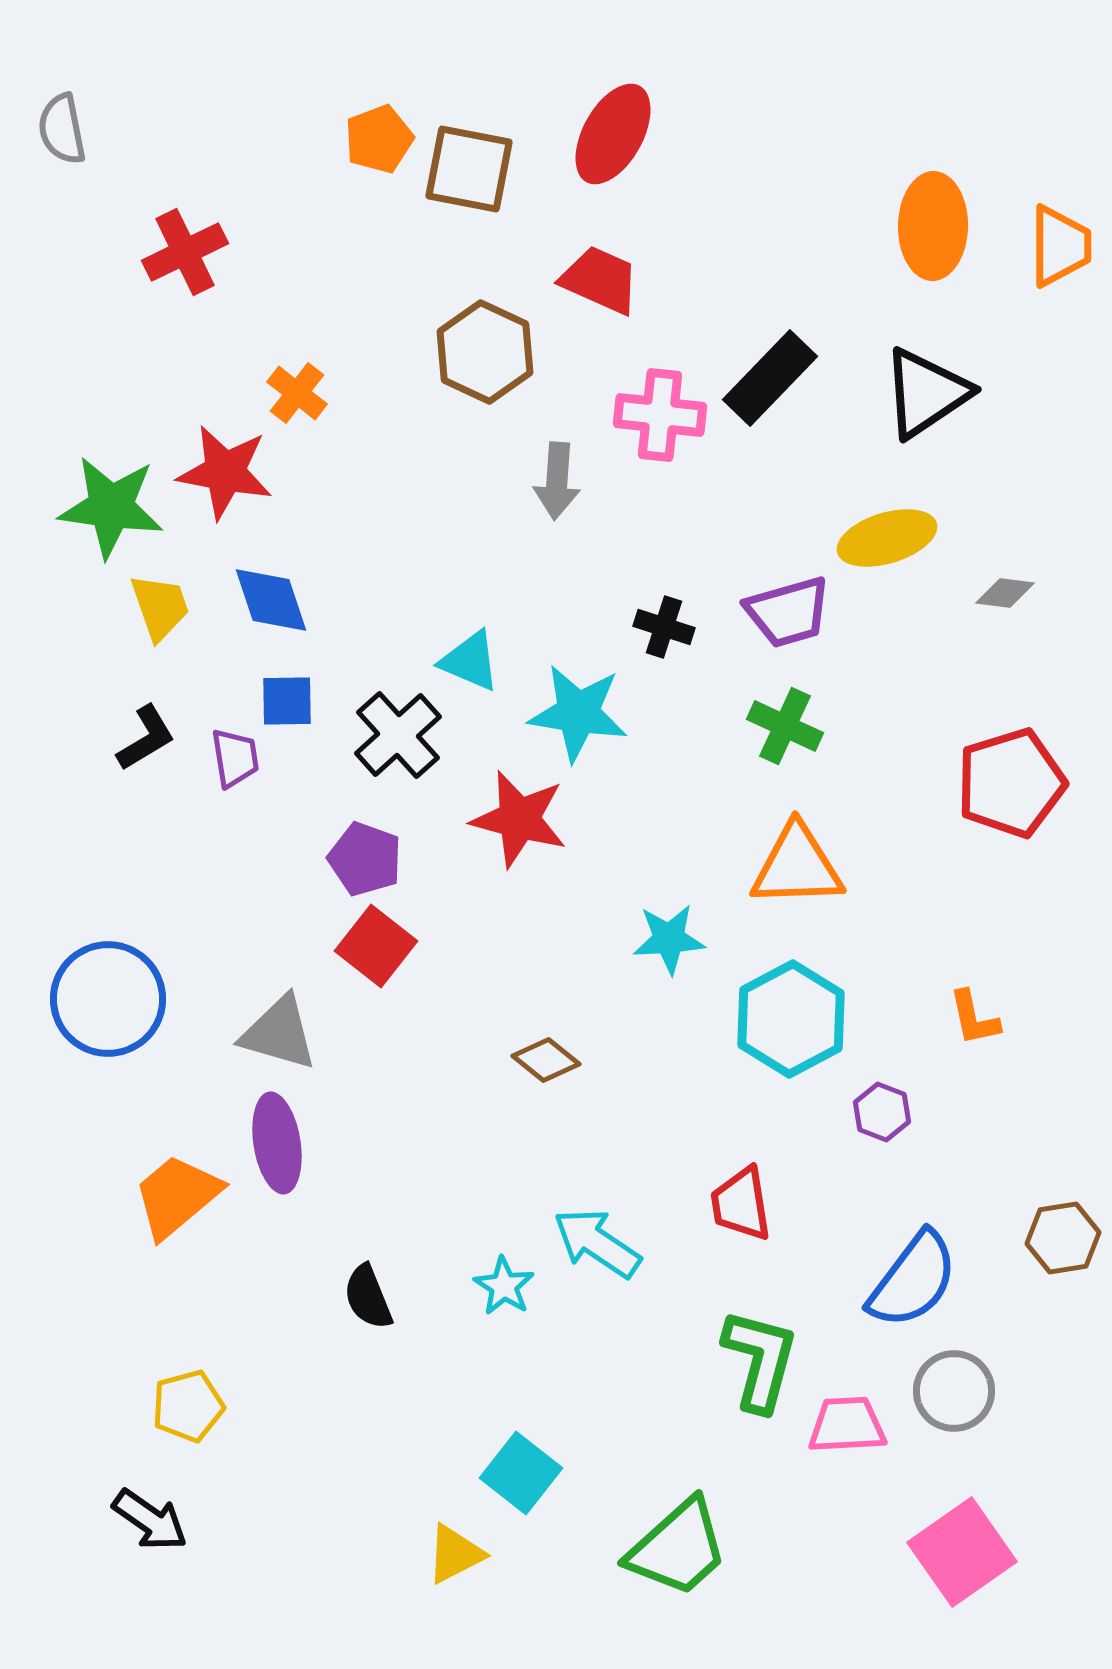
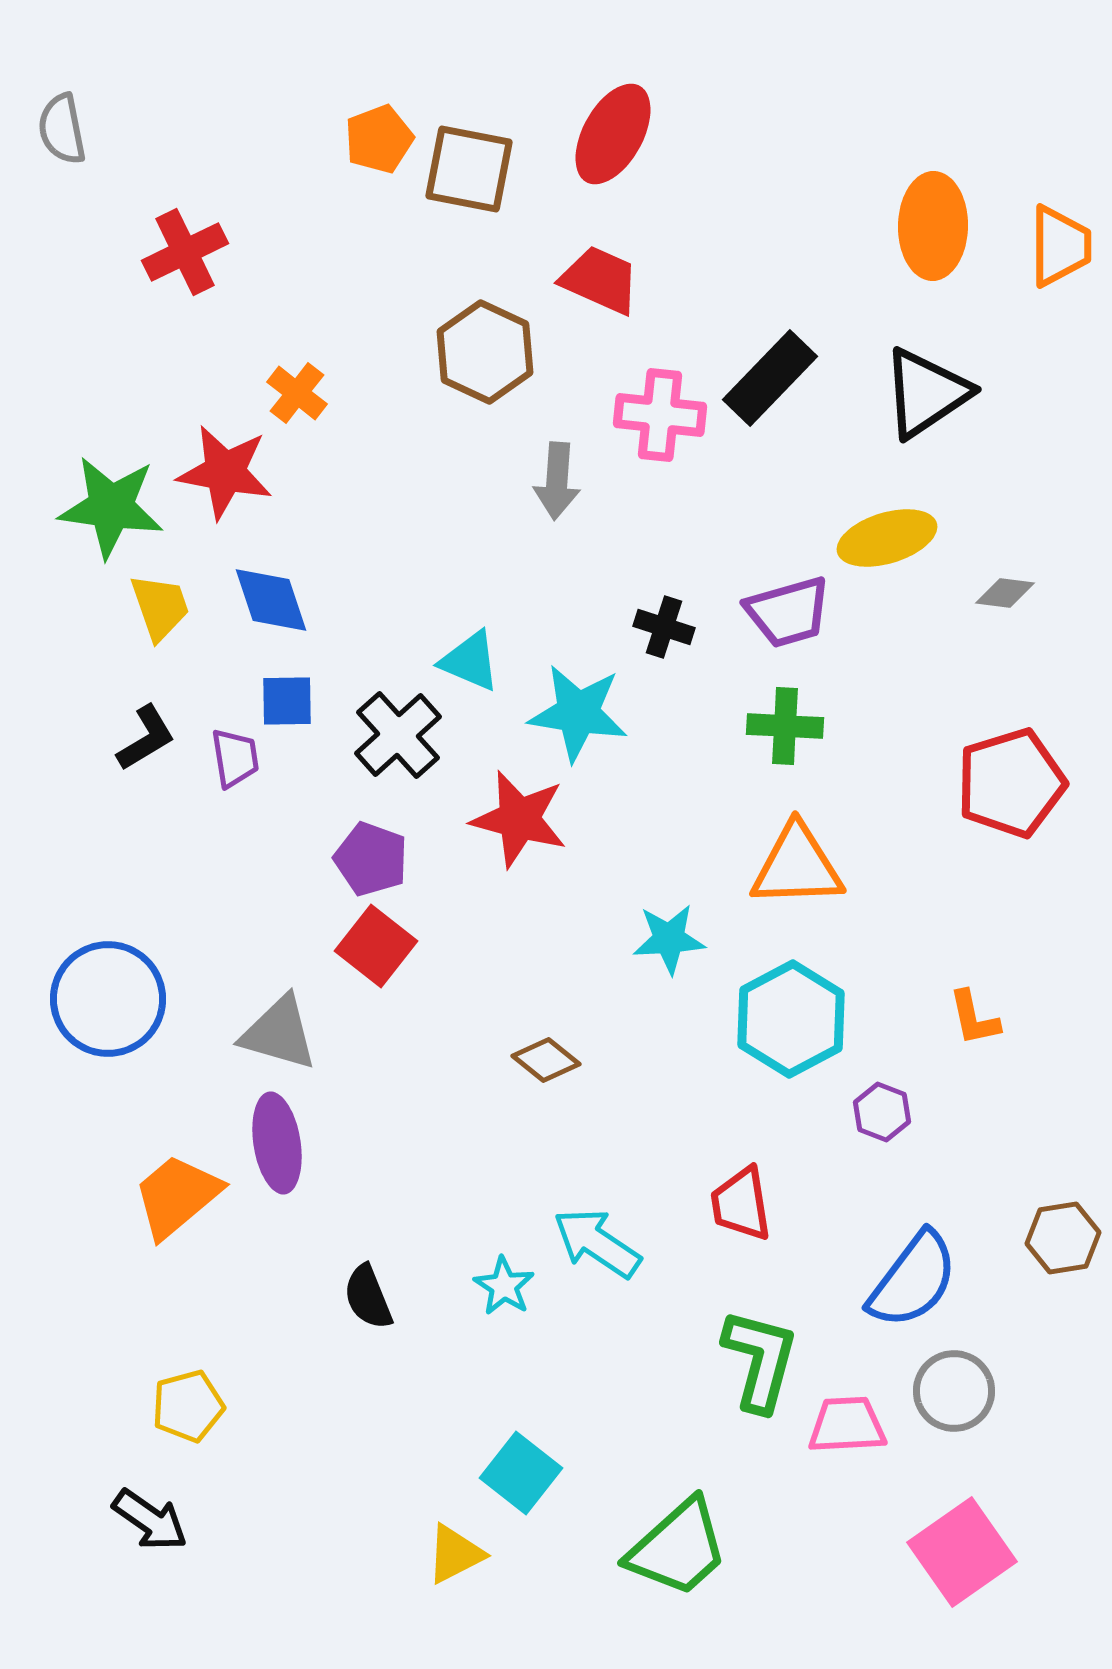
green cross at (785, 726): rotated 22 degrees counterclockwise
purple pentagon at (365, 859): moved 6 px right
